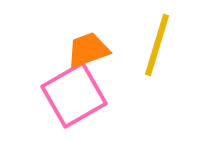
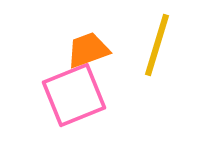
pink square: rotated 8 degrees clockwise
